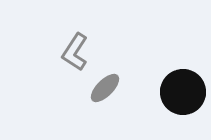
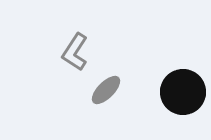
gray ellipse: moved 1 px right, 2 px down
